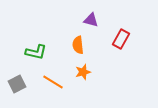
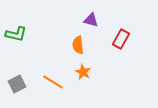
green L-shape: moved 20 px left, 18 px up
orange star: rotated 28 degrees counterclockwise
